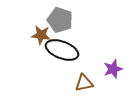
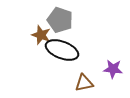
brown star: rotated 12 degrees clockwise
purple star: rotated 24 degrees clockwise
